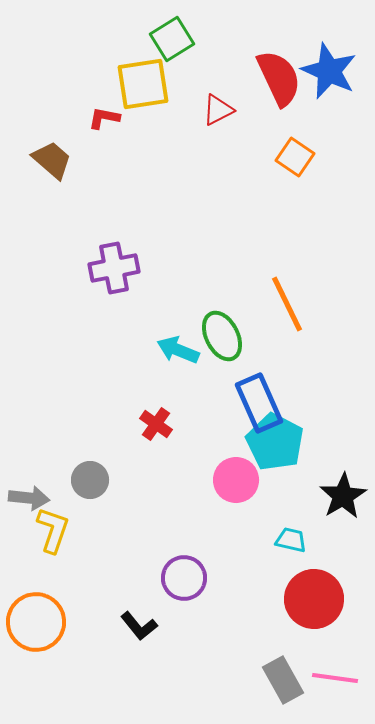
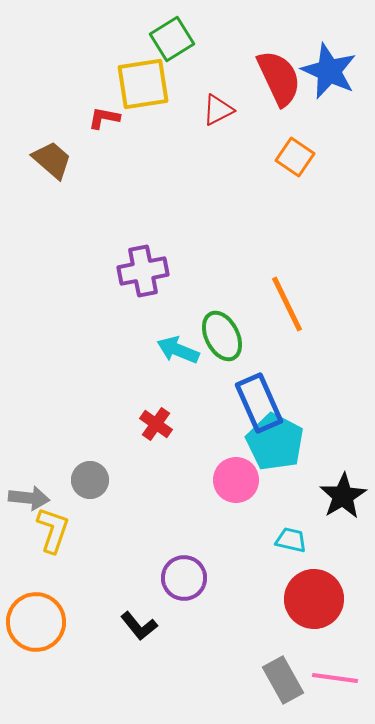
purple cross: moved 29 px right, 3 px down
